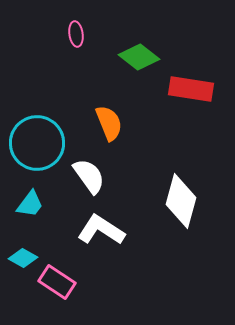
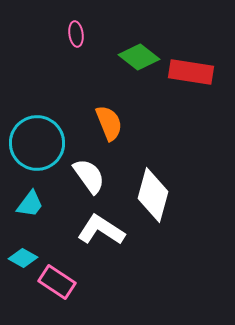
red rectangle: moved 17 px up
white diamond: moved 28 px left, 6 px up
